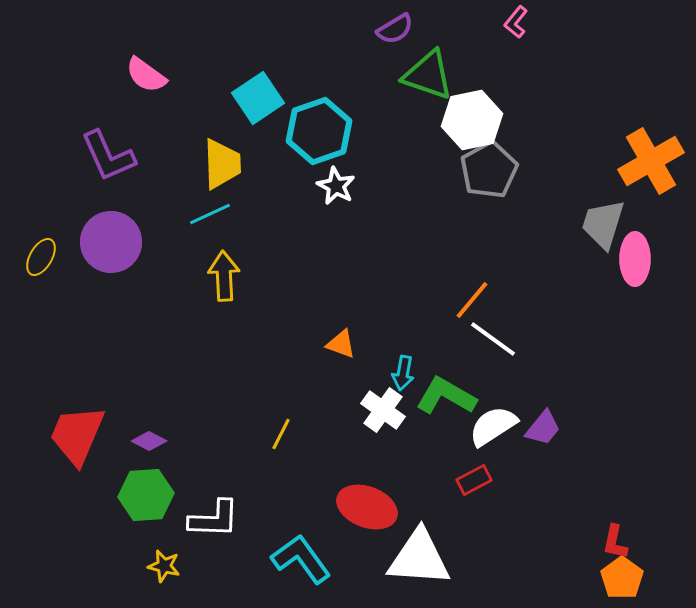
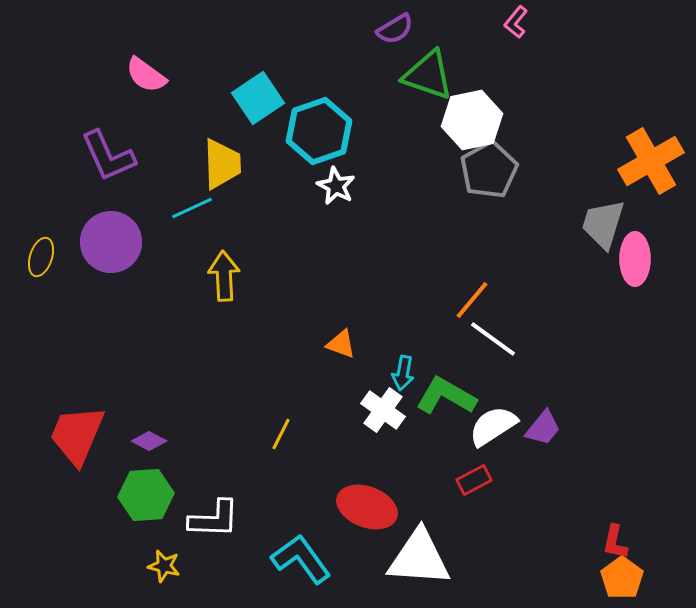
cyan line: moved 18 px left, 6 px up
yellow ellipse: rotated 12 degrees counterclockwise
